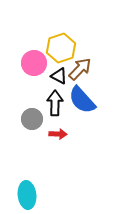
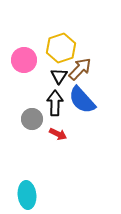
pink circle: moved 10 px left, 3 px up
black triangle: rotated 36 degrees clockwise
red arrow: rotated 24 degrees clockwise
